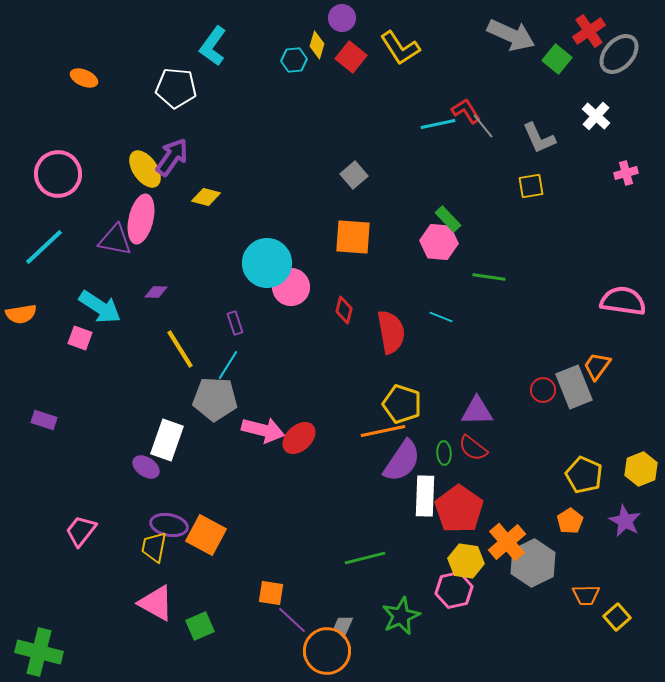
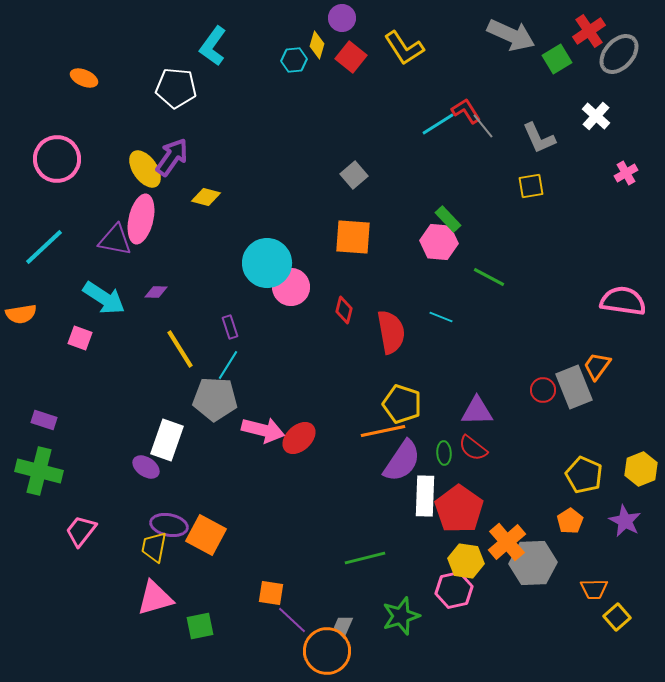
yellow L-shape at (400, 48): moved 4 px right
green square at (557, 59): rotated 20 degrees clockwise
cyan line at (438, 124): rotated 20 degrees counterclockwise
pink cross at (626, 173): rotated 15 degrees counterclockwise
pink circle at (58, 174): moved 1 px left, 15 px up
green line at (489, 277): rotated 20 degrees clockwise
cyan arrow at (100, 307): moved 4 px right, 9 px up
purple rectangle at (235, 323): moved 5 px left, 4 px down
gray hexagon at (533, 563): rotated 24 degrees clockwise
orange trapezoid at (586, 595): moved 8 px right, 6 px up
pink triangle at (156, 603): moved 1 px left, 5 px up; rotated 45 degrees counterclockwise
green star at (401, 616): rotated 6 degrees clockwise
green square at (200, 626): rotated 12 degrees clockwise
green cross at (39, 652): moved 181 px up
